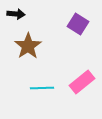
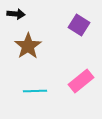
purple square: moved 1 px right, 1 px down
pink rectangle: moved 1 px left, 1 px up
cyan line: moved 7 px left, 3 px down
